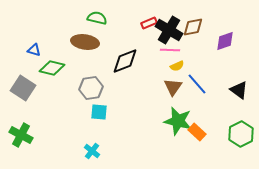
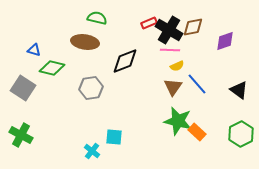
cyan square: moved 15 px right, 25 px down
